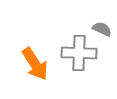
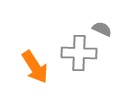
orange arrow: moved 3 px down
